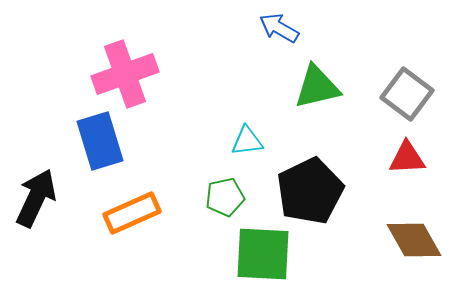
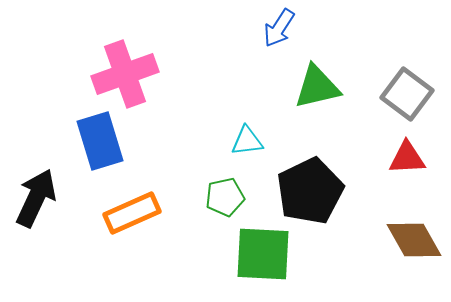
blue arrow: rotated 87 degrees counterclockwise
